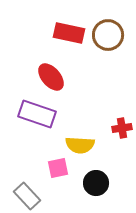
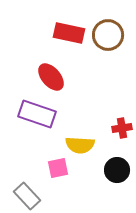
black circle: moved 21 px right, 13 px up
